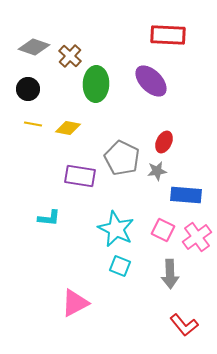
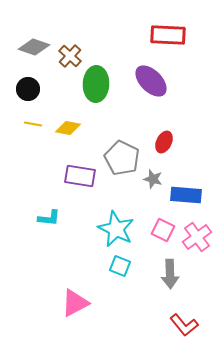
gray star: moved 4 px left, 8 px down; rotated 24 degrees clockwise
